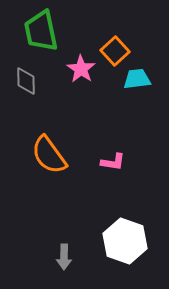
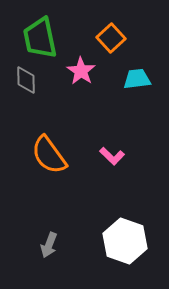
green trapezoid: moved 1 px left, 7 px down
orange square: moved 4 px left, 13 px up
pink star: moved 2 px down
gray diamond: moved 1 px up
pink L-shape: moved 1 px left, 6 px up; rotated 35 degrees clockwise
gray arrow: moved 15 px left, 12 px up; rotated 20 degrees clockwise
